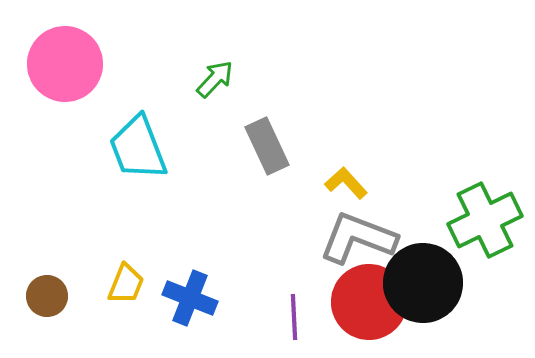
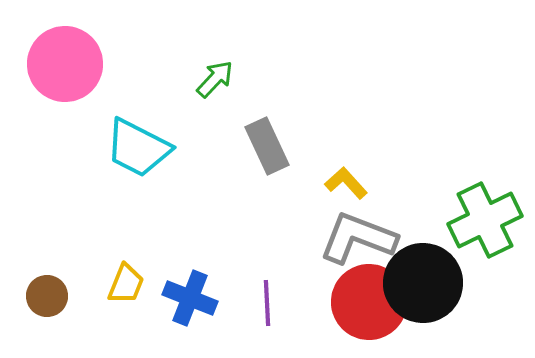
cyan trapezoid: rotated 42 degrees counterclockwise
purple line: moved 27 px left, 14 px up
